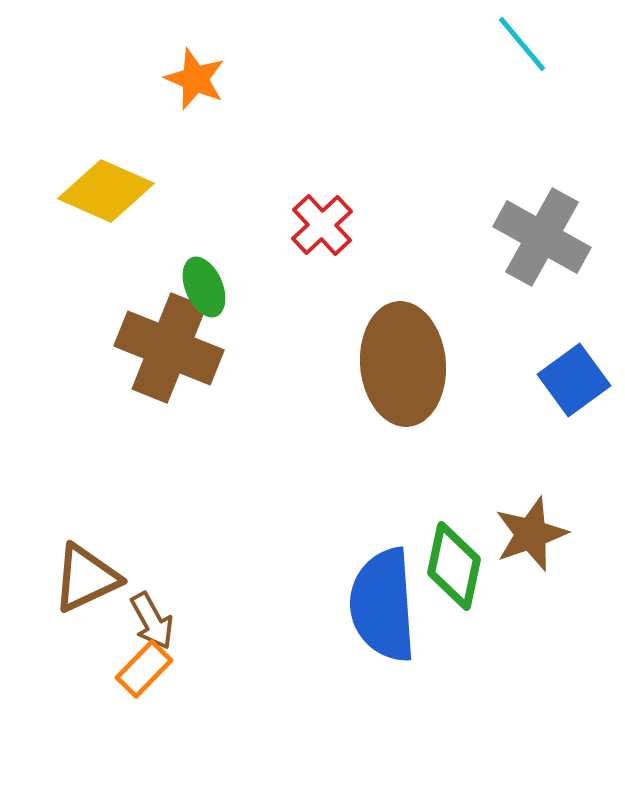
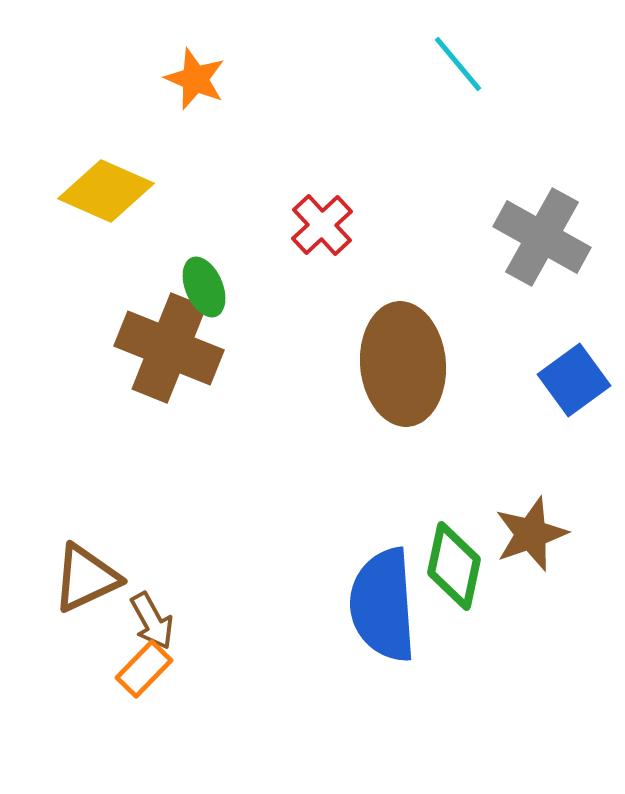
cyan line: moved 64 px left, 20 px down
